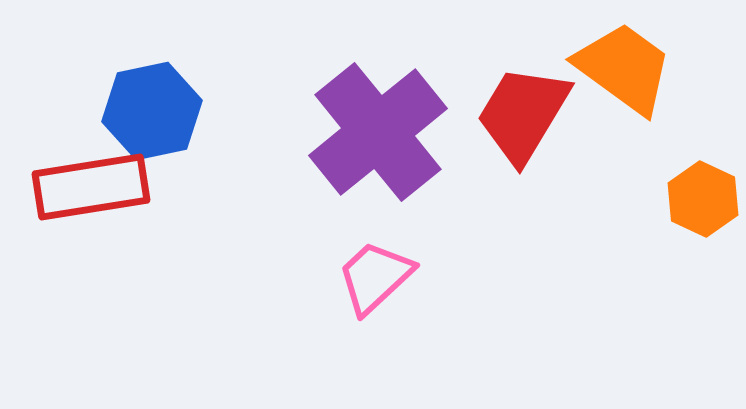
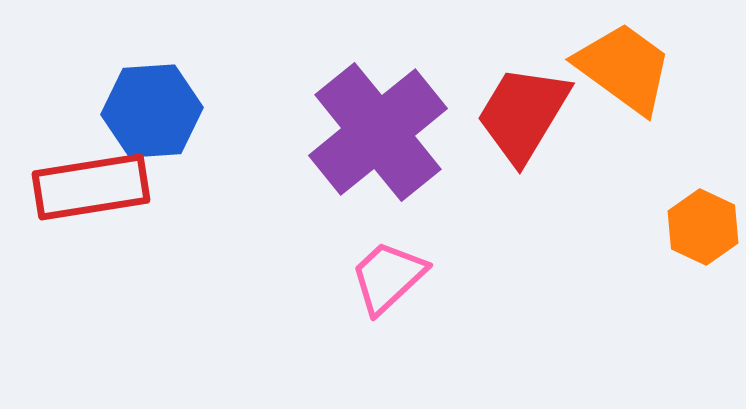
blue hexagon: rotated 8 degrees clockwise
orange hexagon: moved 28 px down
pink trapezoid: moved 13 px right
